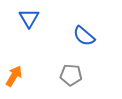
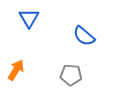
orange arrow: moved 2 px right, 6 px up
